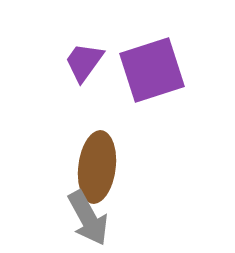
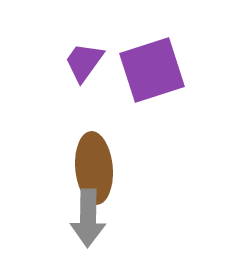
brown ellipse: moved 3 px left, 1 px down; rotated 12 degrees counterclockwise
gray arrow: rotated 30 degrees clockwise
